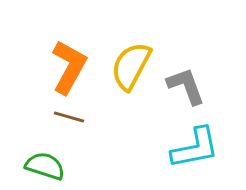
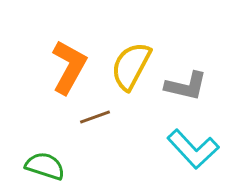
gray L-shape: rotated 123 degrees clockwise
brown line: moved 26 px right; rotated 36 degrees counterclockwise
cyan L-shape: moved 2 px left, 1 px down; rotated 58 degrees clockwise
